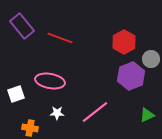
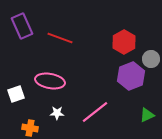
purple rectangle: rotated 15 degrees clockwise
